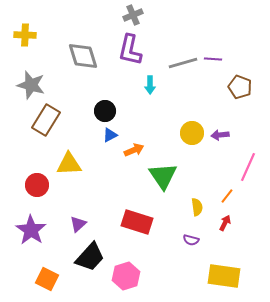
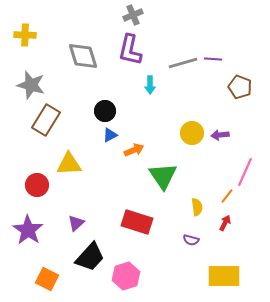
pink line: moved 3 px left, 5 px down
purple triangle: moved 2 px left, 1 px up
purple star: moved 3 px left
yellow rectangle: rotated 8 degrees counterclockwise
